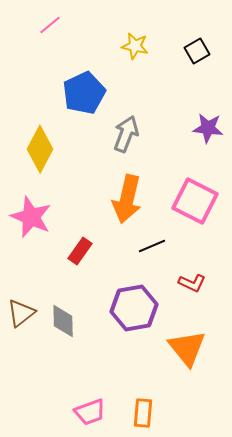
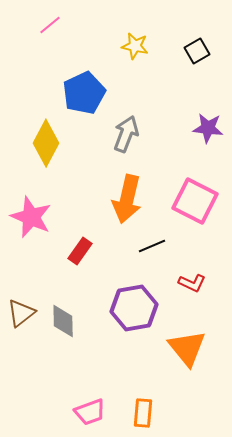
yellow diamond: moved 6 px right, 6 px up
